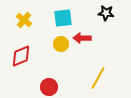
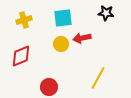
yellow cross: rotated 35 degrees clockwise
red arrow: rotated 12 degrees counterclockwise
